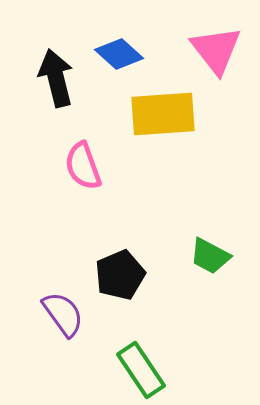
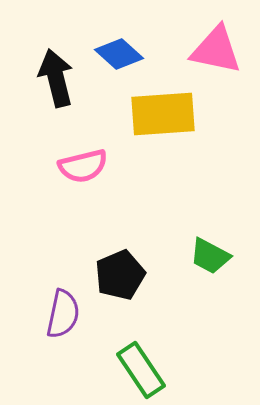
pink triangle: rotated 40 degrees counterclockwise
pink semicircle: rotated 84 degrees counterclockwise
purple semicircle: rotated 48 degrees clockwise
